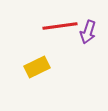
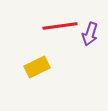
purple arrow: moved 2 px right, 2 px down
